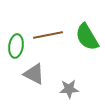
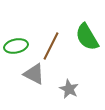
brown line: moved 3 px right, 11 px down; rotated 52 degrees counterclockwise
green ellipse: rotated 70 degrees clockwise
gray star: rotated 30 degrees clockwise
